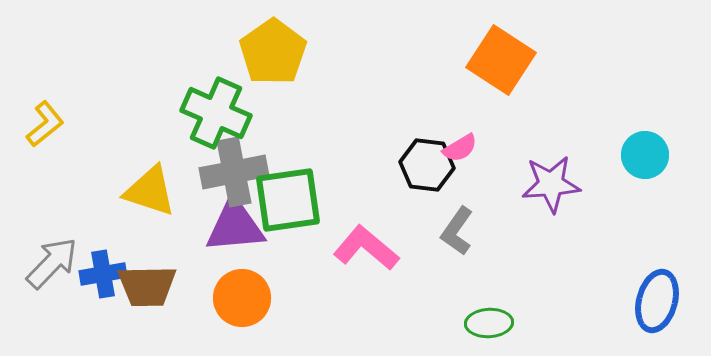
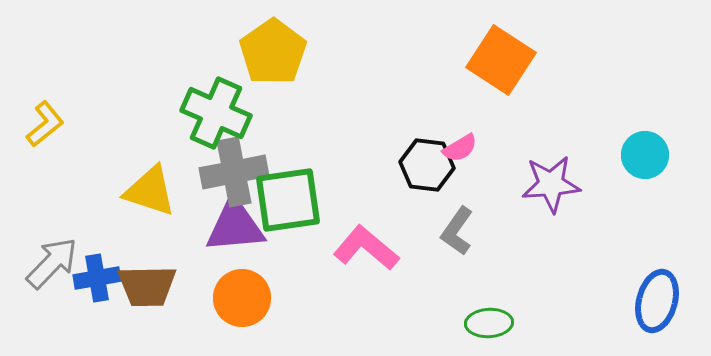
blue cross: moved 6 px left, 4 px down
